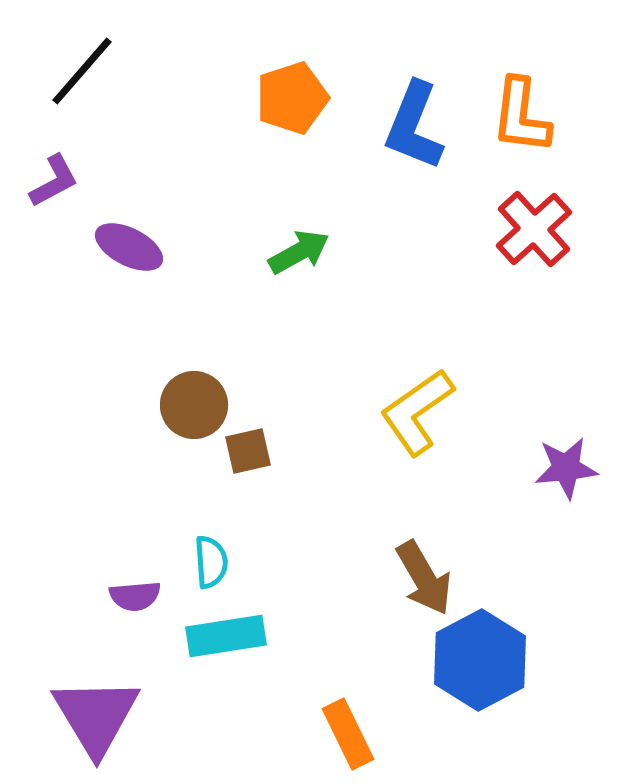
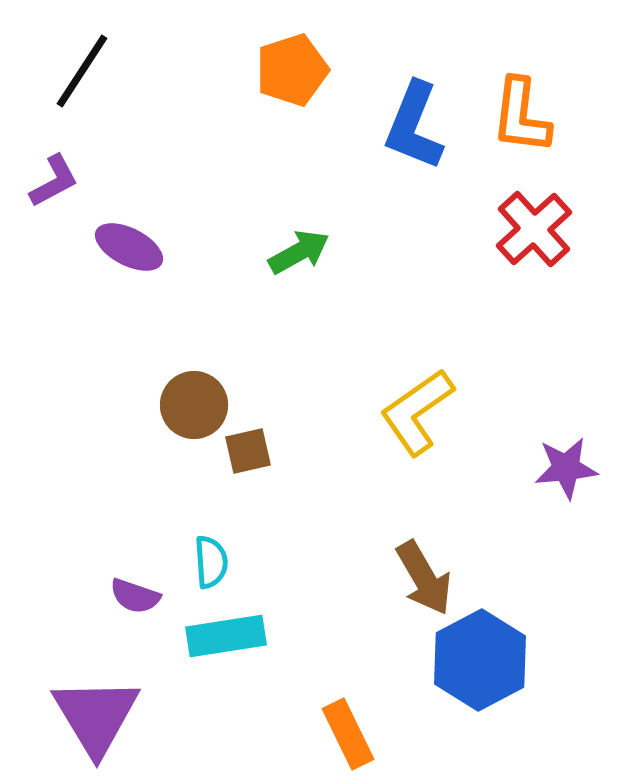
black line: rotated 8 degrees counterclockwise
orange pentagon: moved 28 px up
purple semicircle: rotated 24 degrees clockwise
